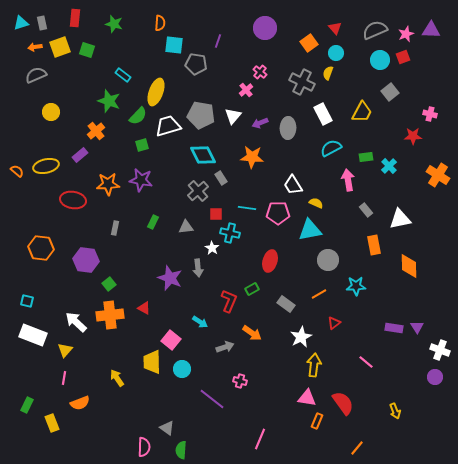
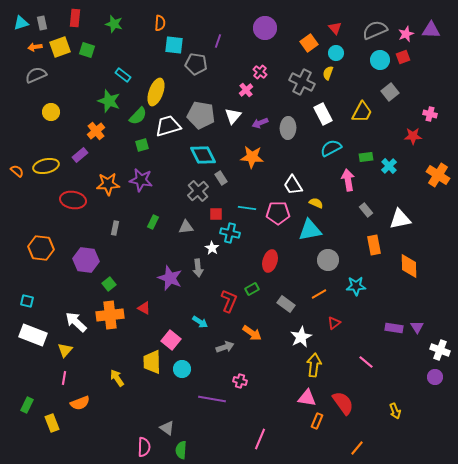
purple line at (212, 399): rotated 28 degrees counterclockwise
